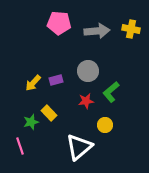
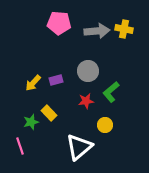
yellow cross: moved 7 px left
